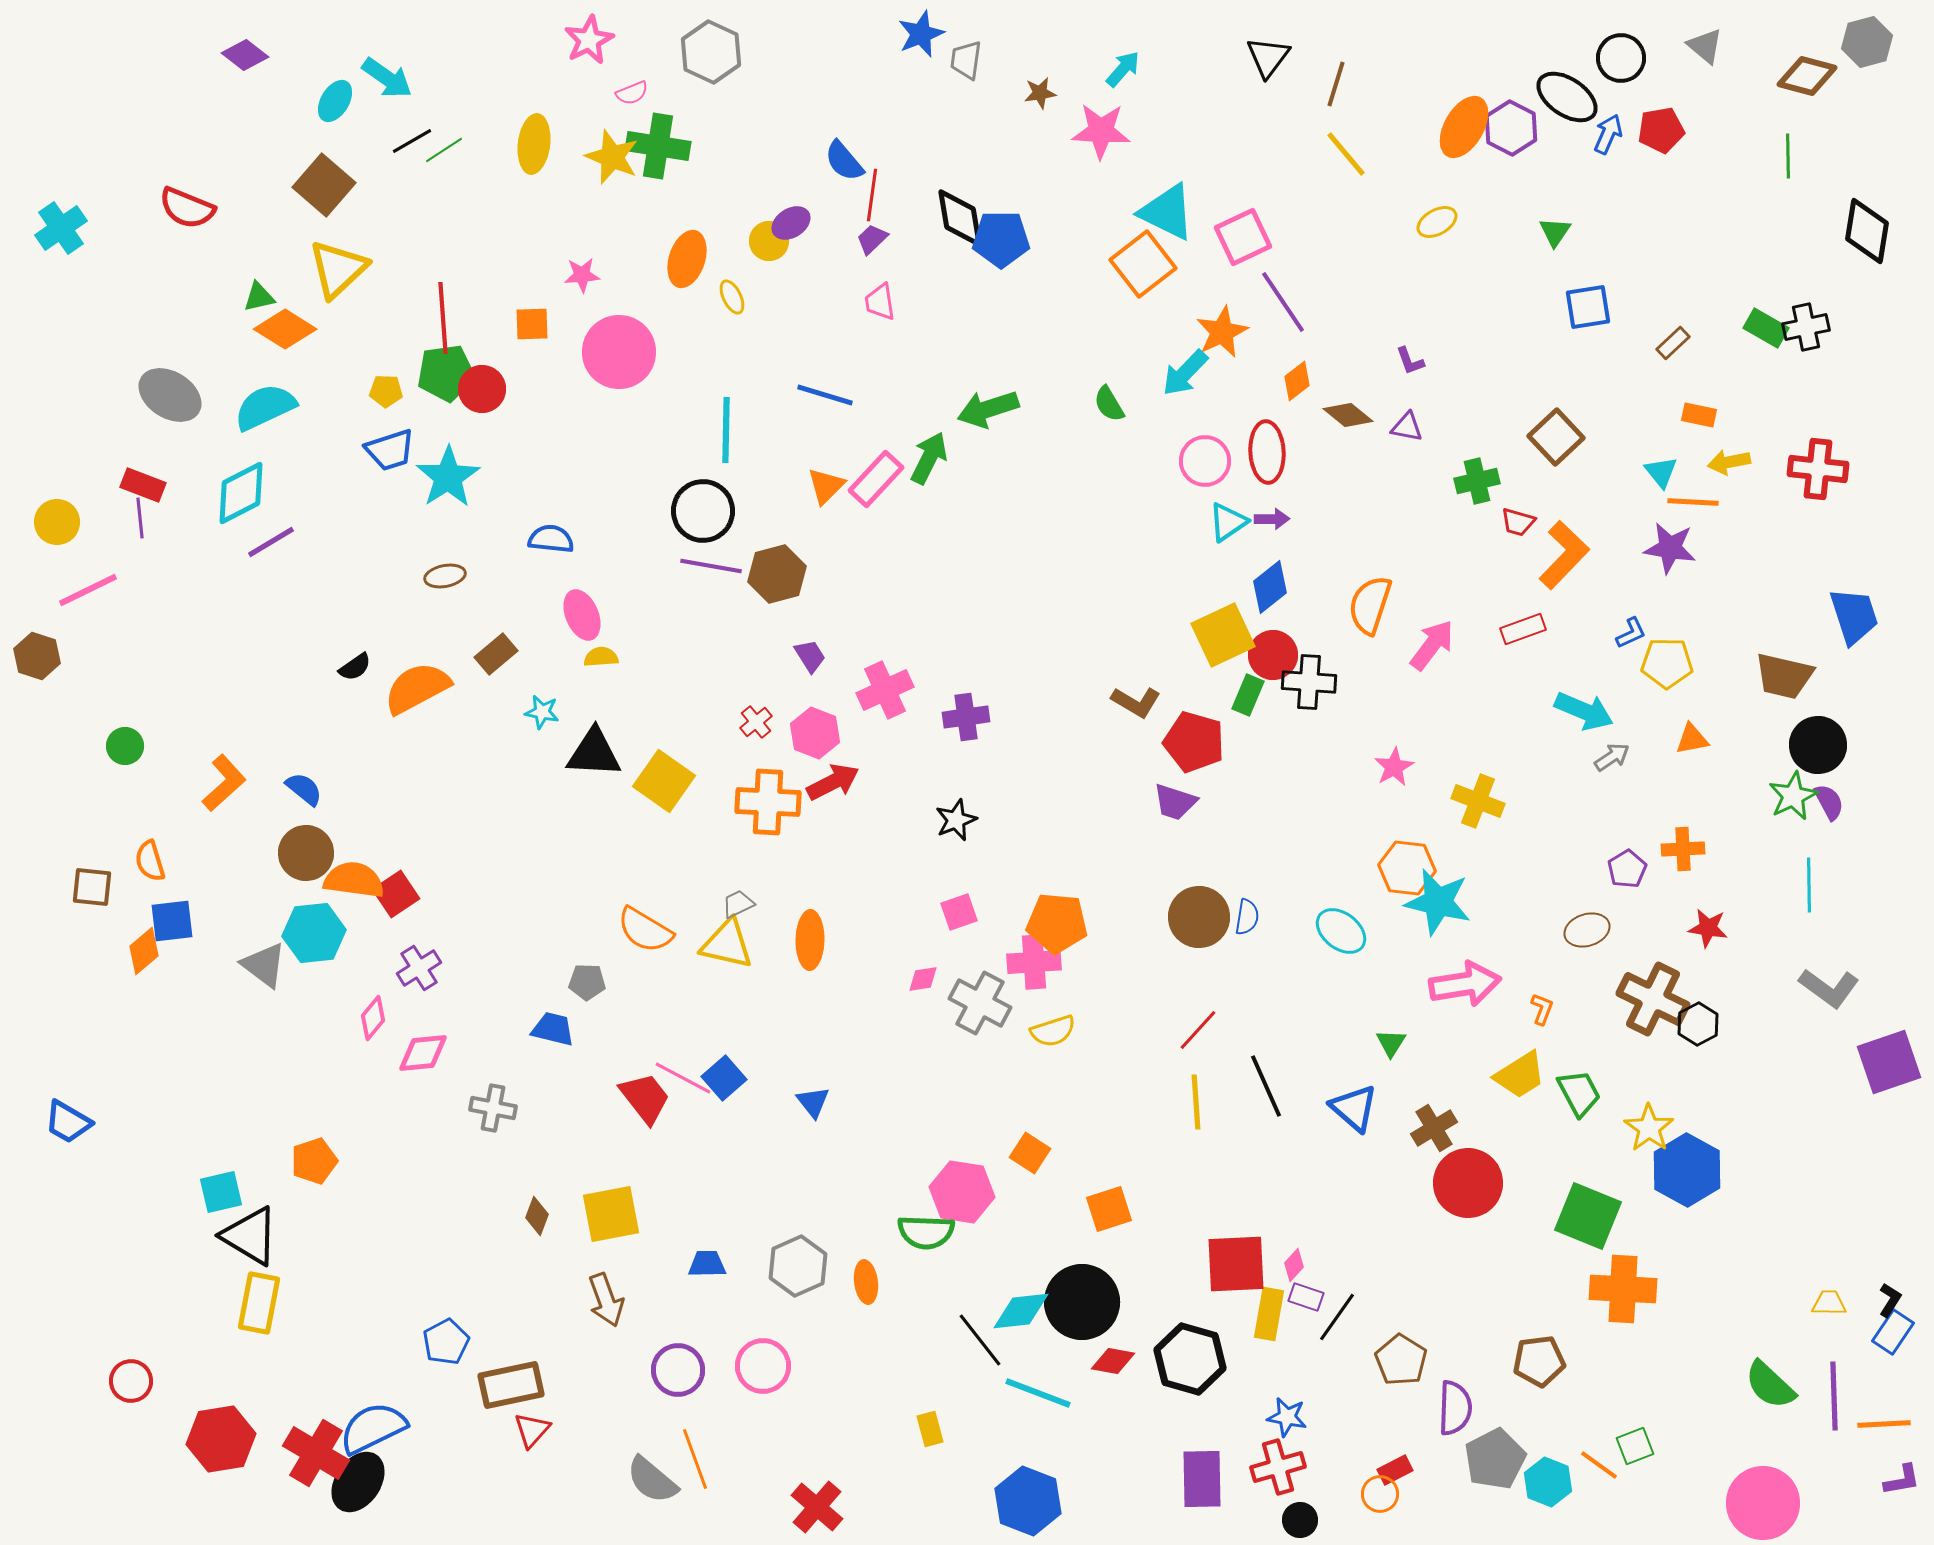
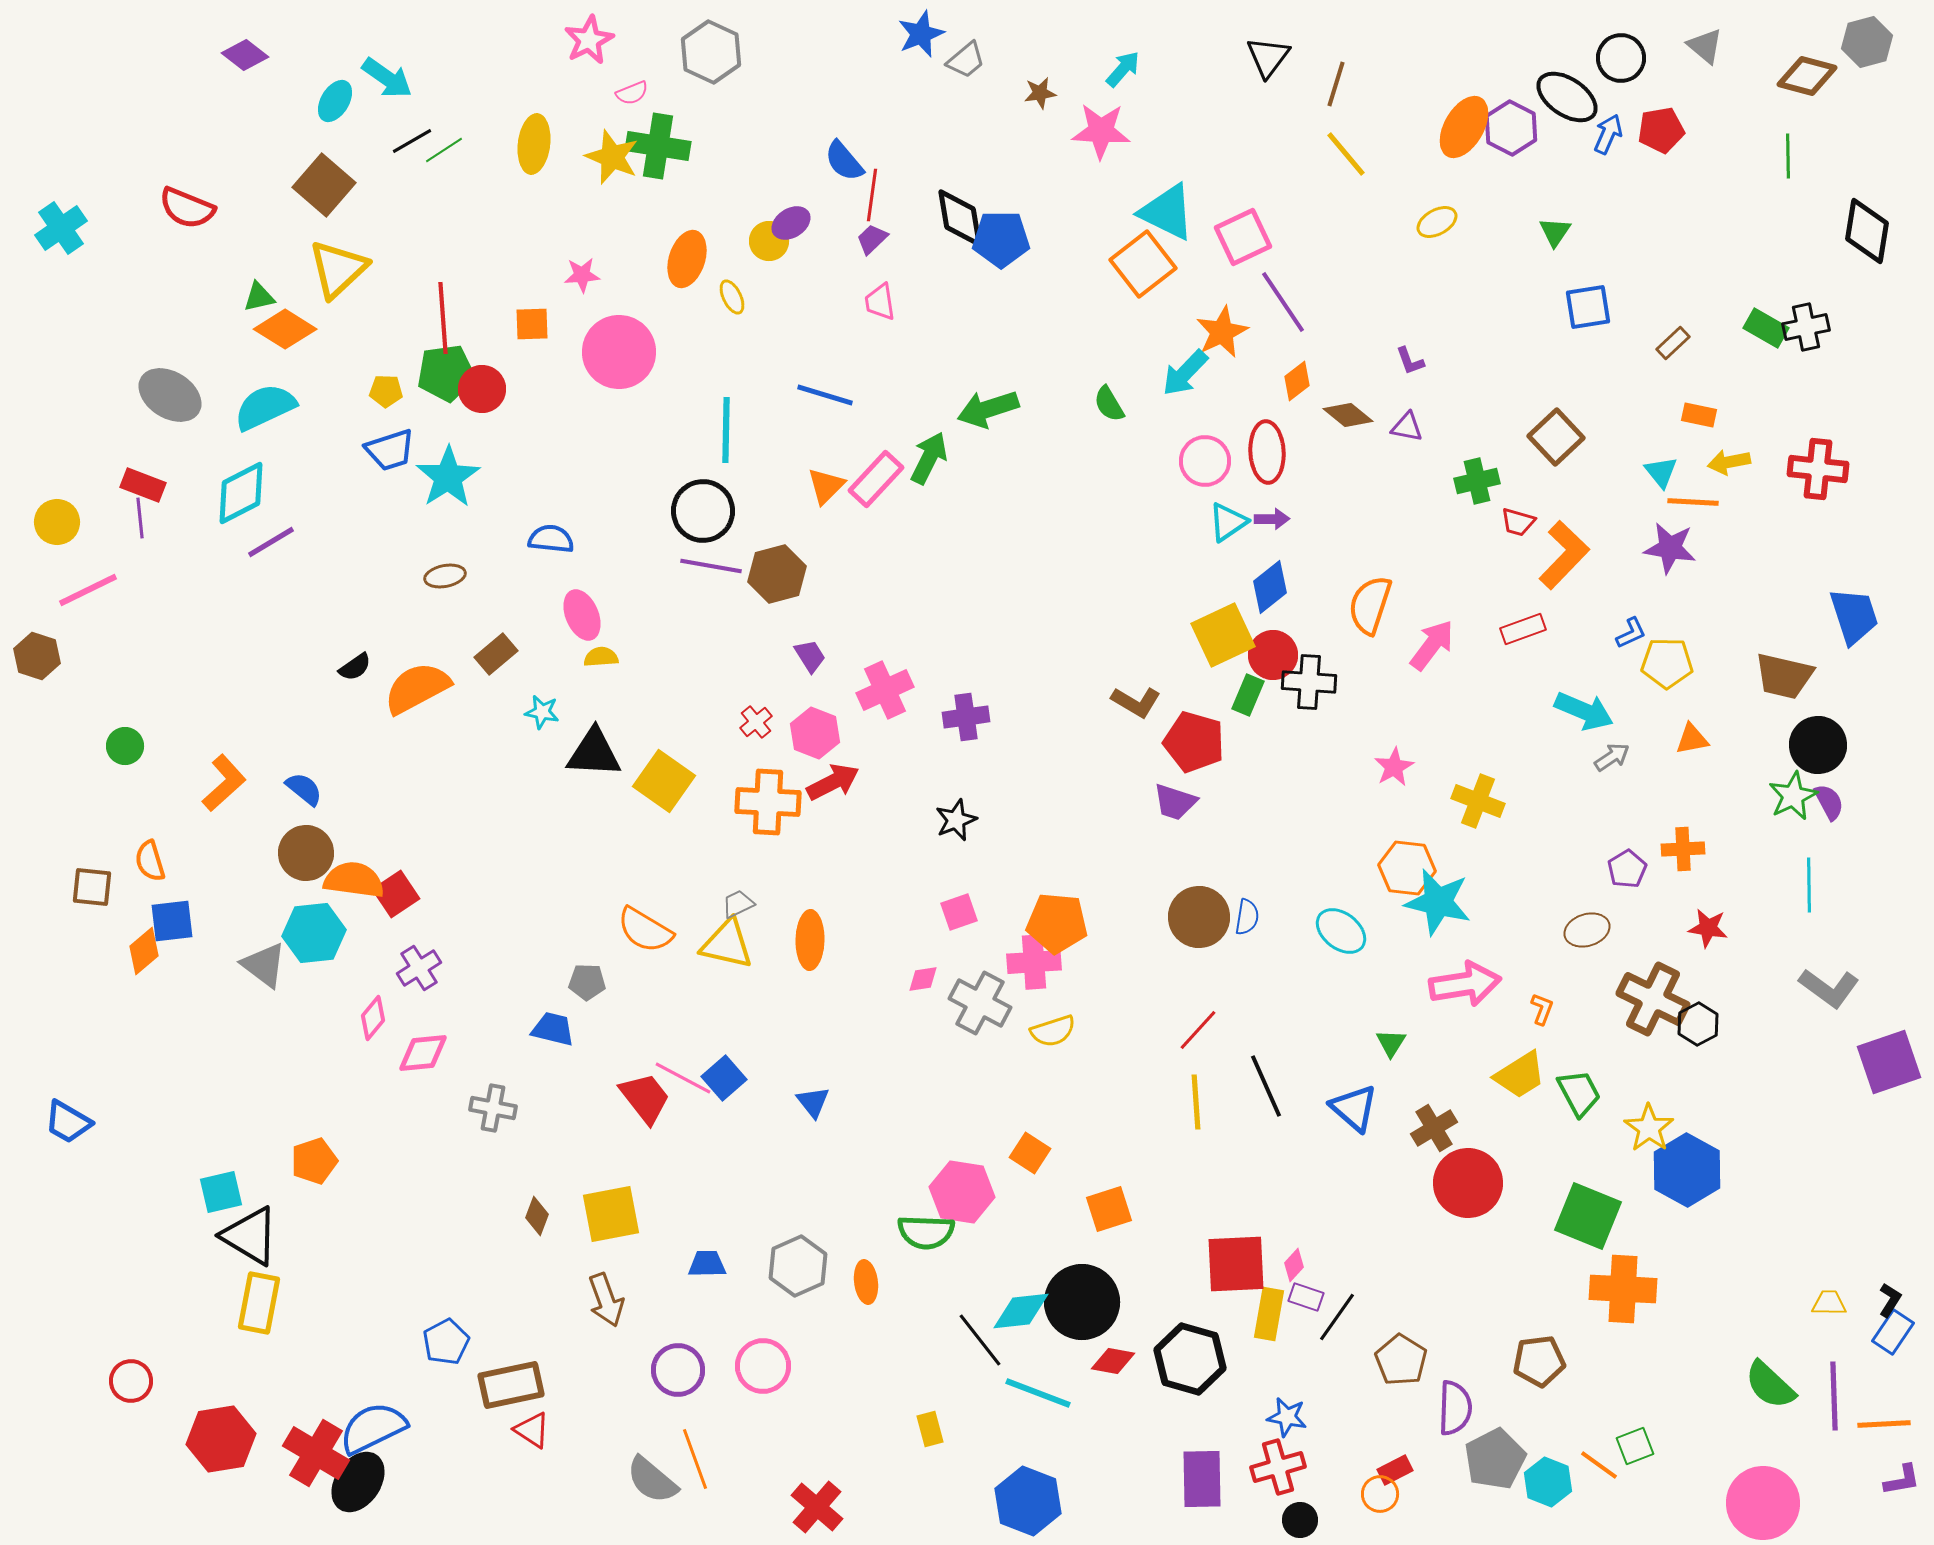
gray trapezoid at (966, 60): rotated 138 degrees counterclockwise
red triangle at (532, 1430): rotated 39 degrees counterclockwise
